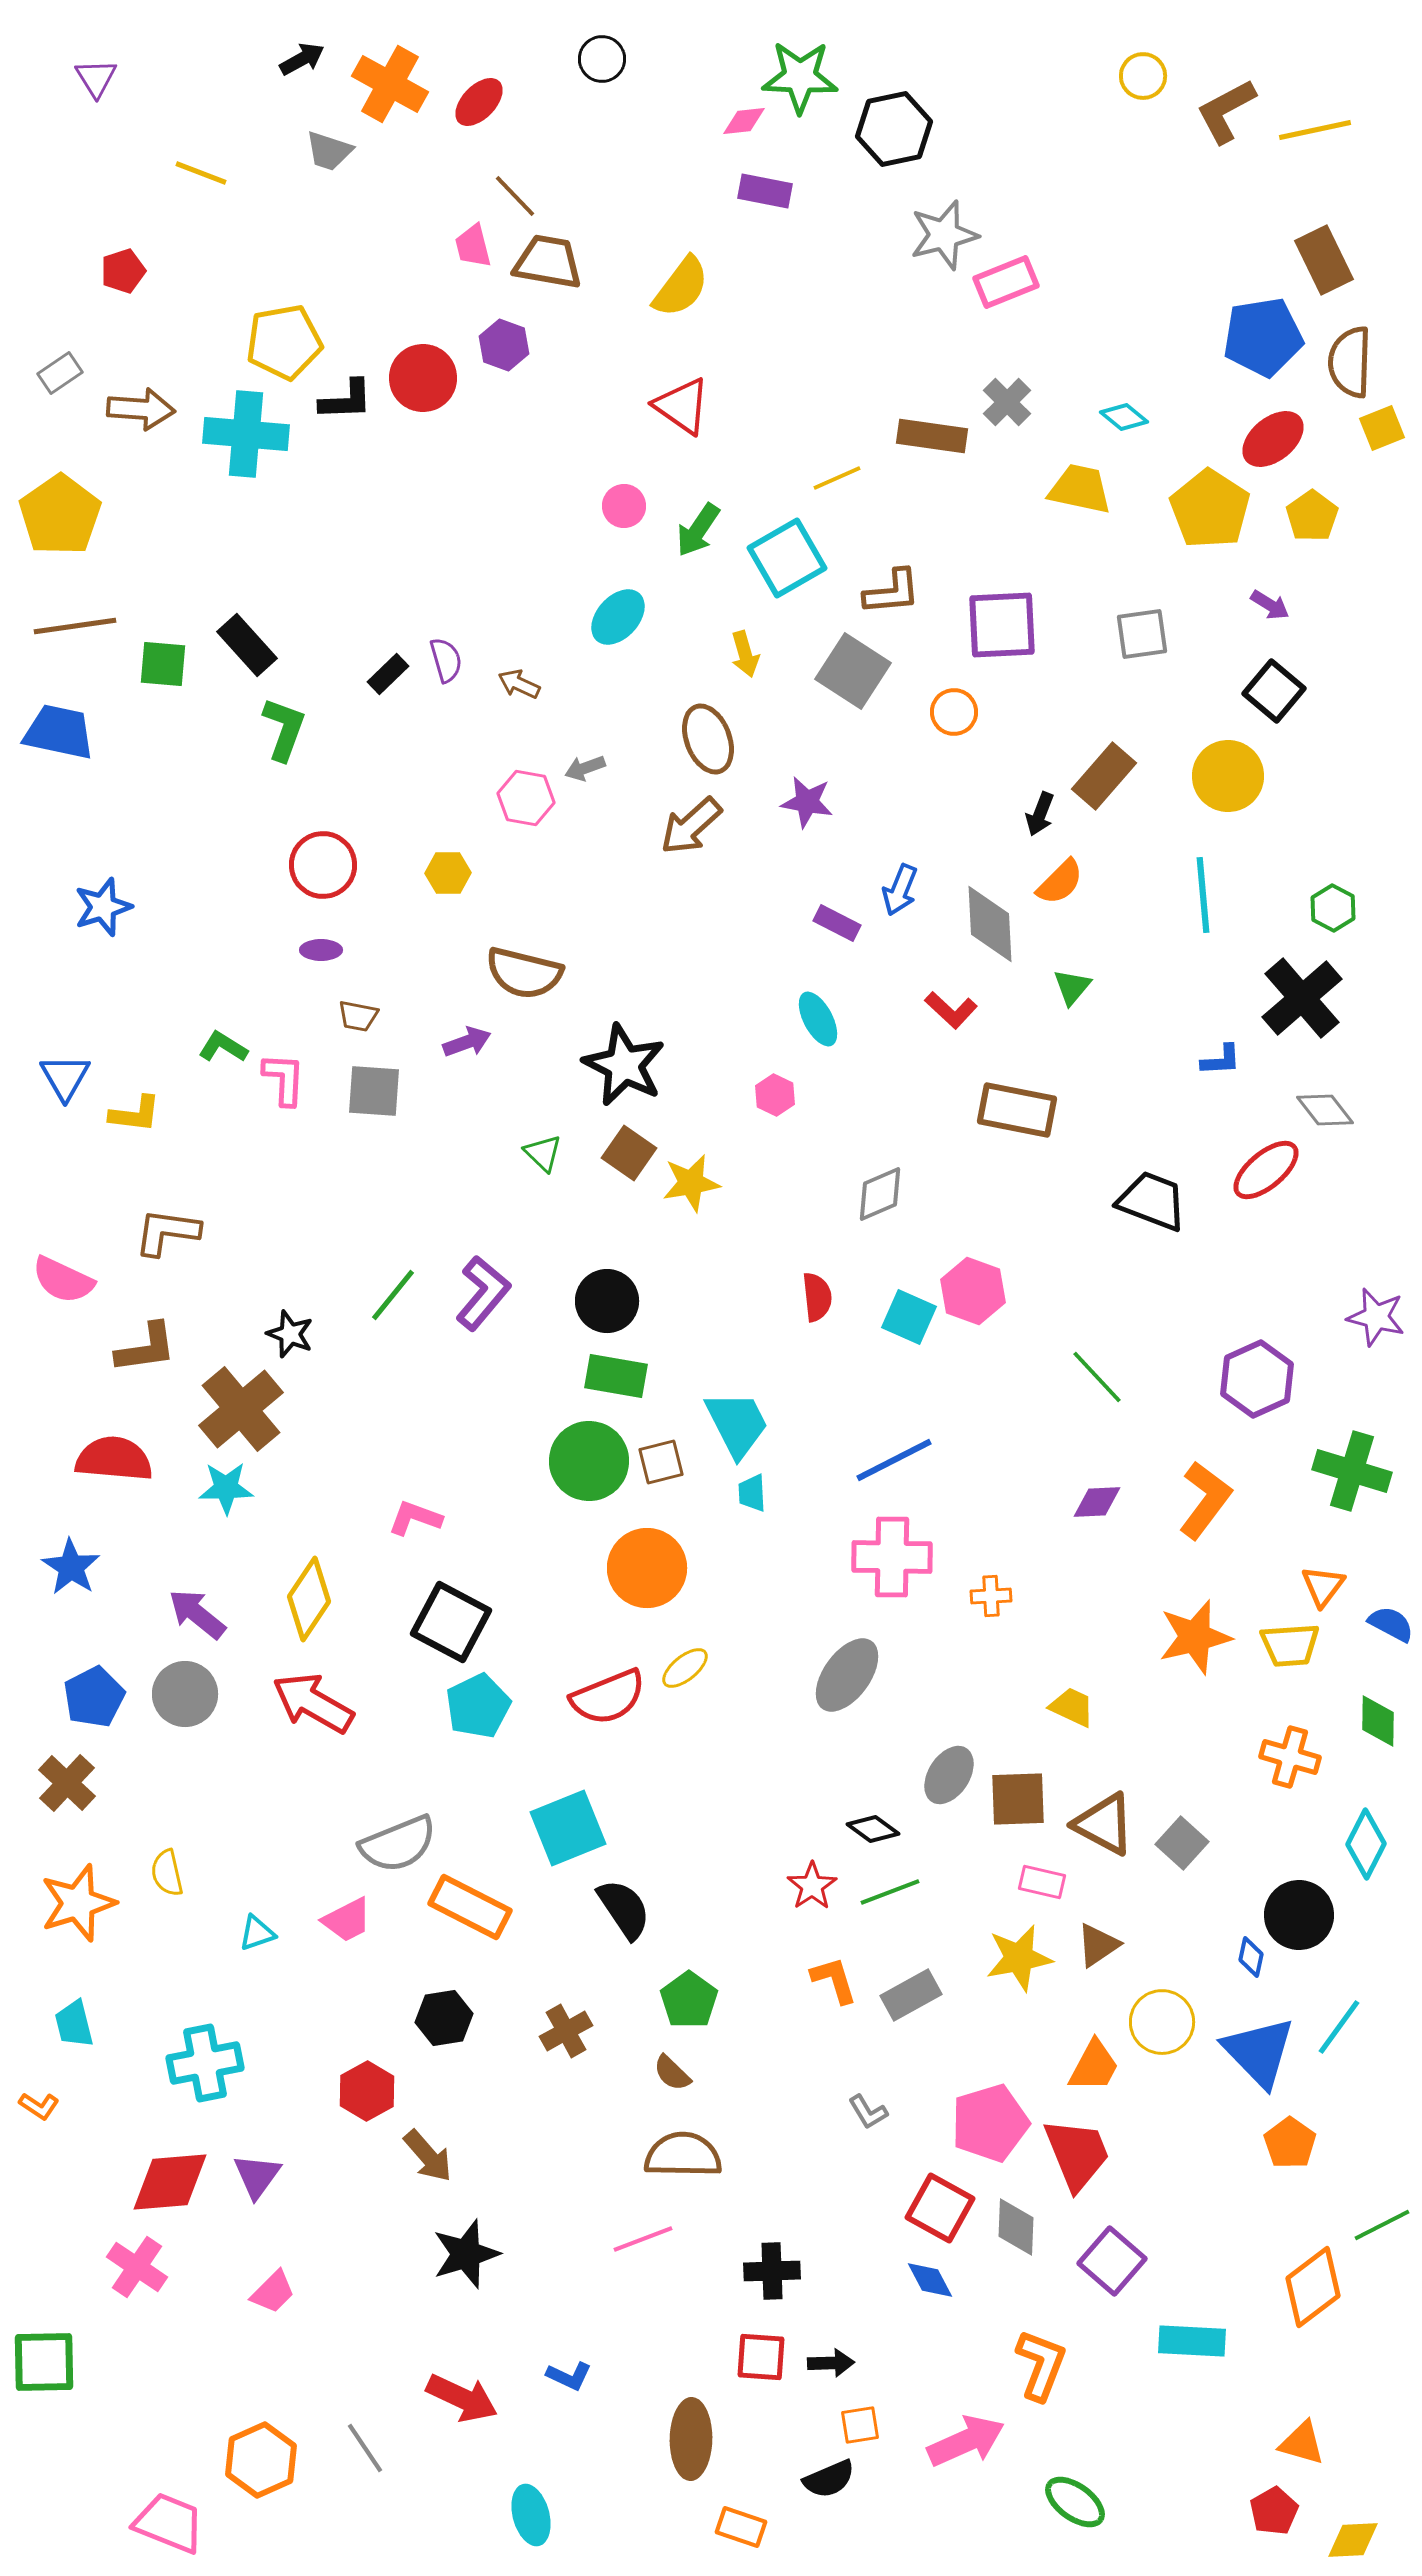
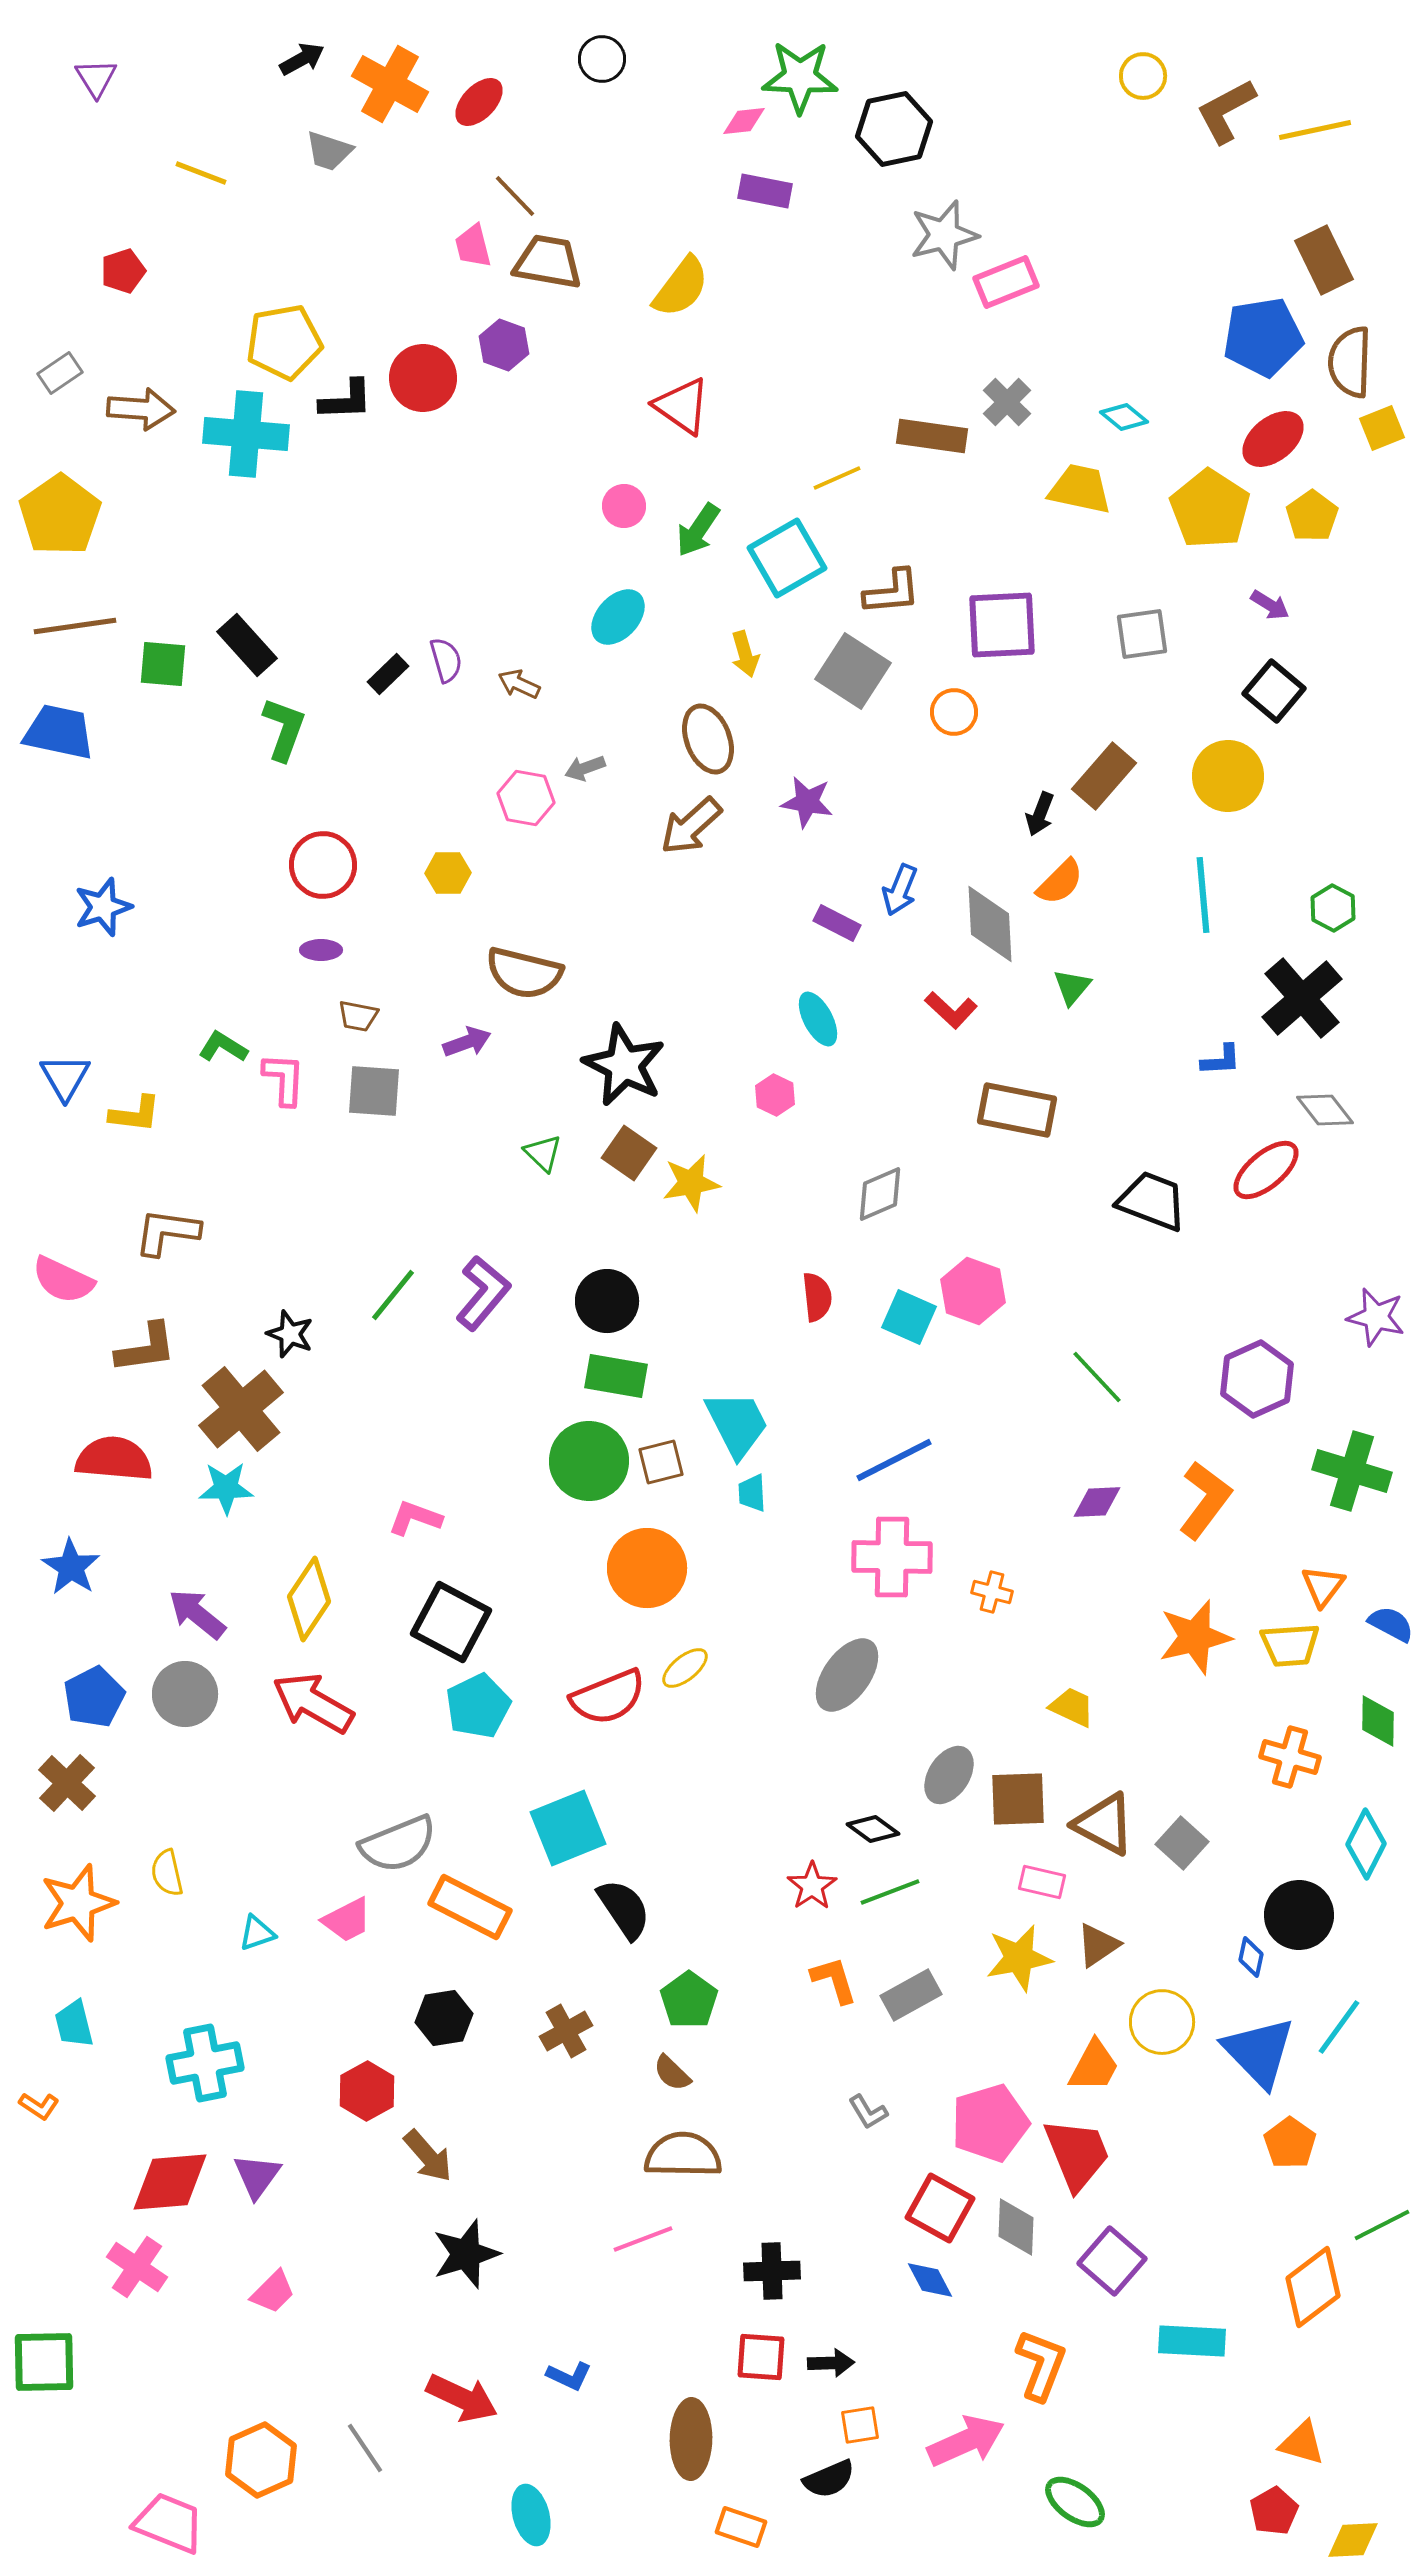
orange cross at (991, 1596): moved 1 px right, 4 px up; rotated 18 degrees clockwise
